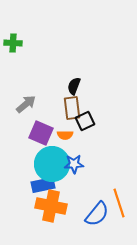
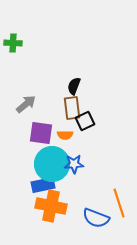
purple square: rotated 15 degrees counterclockwise
blue semicircle: moved 1 px left, 4 px down; rotated 72 degrees clockwise
